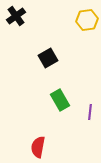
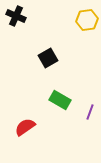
black cross: rotated 30 degrees counterclockwise
green rectangle: rotated 30 degrees counterclockwise
purple line: rotated 14 degrees clockwise
red semicircle: moved 13 px left, 20 px up; rotated 45 degrees clockwise
